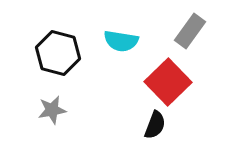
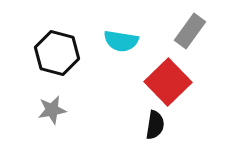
black hexagon: moved 1 px left
black semicircle: rotated 12 degrees counterclockwise
